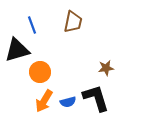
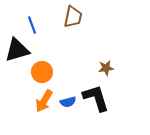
brown trapezoid: moved 5 px up
orange circle: moved 2 px right
